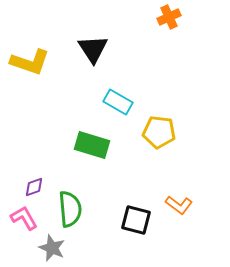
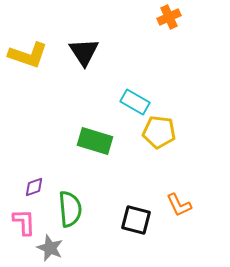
black triangle: moved 9 px left, 3 px down
yellow L-shape: moved 2 px left, 7 px up
cyan rectangle: moved 17 px right
green rectangle: moved 3 px right, 4 px up
orange L-shape: rotated 28 degrees clockwise
pink L-shape: moved 4 px down; rotated 28 degrees clockwise
gray star: moved 2 px left
